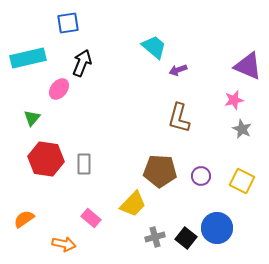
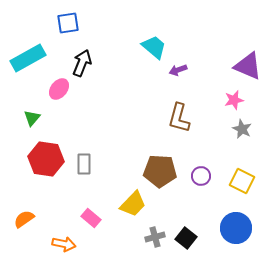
cyan rectangle: rotated 16 degrees counterclockwise
blue circle: moved 19 px right
